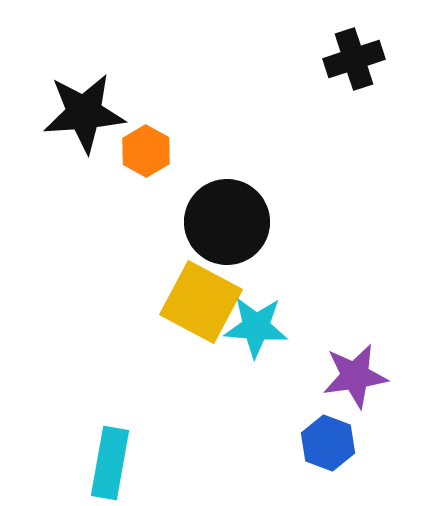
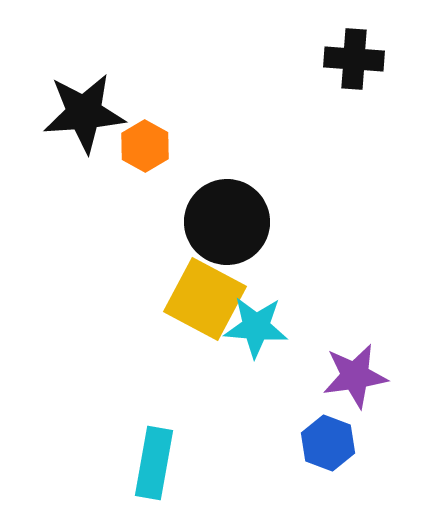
black cross: rotated 22 degrees clockwise
orange hexagon: moved 1 px left, 5 px up
yellow square: moved 4 px right, 3 px up
cyan rectangle: moved 44 px right
